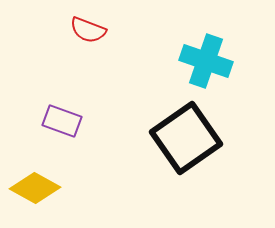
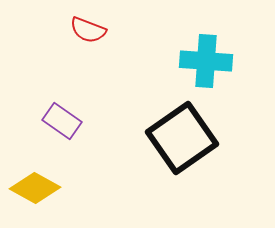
cyan cross: rotated 15 degrees counterclockwise
purple rectangle: rotated 15 degrees clockwise
black square: moved 4 px left
